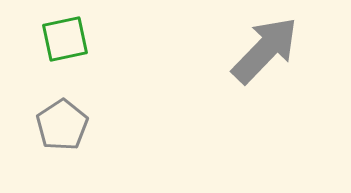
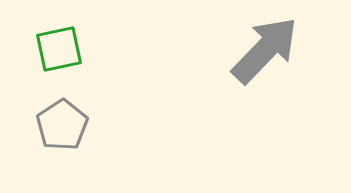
green square: moved 6 px left, 10 px down
